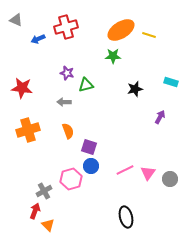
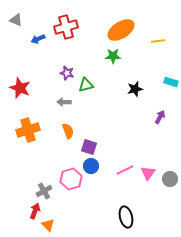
yellow line: moved 9 px right, 6 px down; rotated 24 degrees counterclockwise
red star: moved 2 px left; rotated 15 degrees clockwise
